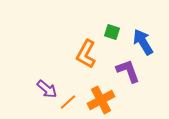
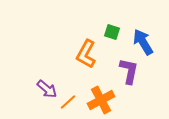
purple L-shape: moved 1 px right; rotated 32 degrees clockwise
